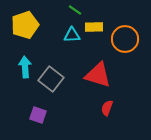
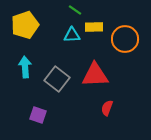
red triangle: moved 3 px left; rotated 20 degrees counterclockwise
gray square: moved 6 px right
